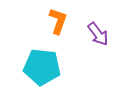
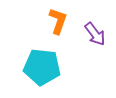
purple arrow: moved 3 px left
